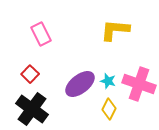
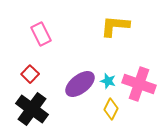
yellow L-shape: moved 4 px up
yellow diamond: moved 2 px right
